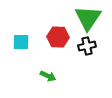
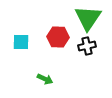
green arrow: moved 3 px left, 3 px down
